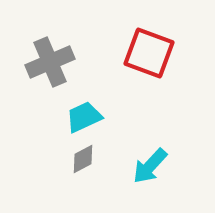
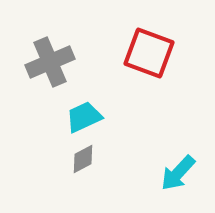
cyan arrow: moved 28 px right, 7 px down
